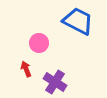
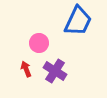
blue trapezoid: rotated 88 degrees clockwise
purple cross: moved 11 px up
